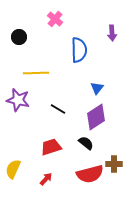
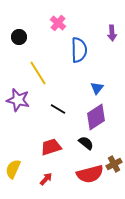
pink cross: moved 3 px right, 4 px down
yellow line: moved 2 px right; rotated 60 degrees clockwise
brown cross: rotated 28 degrees counterclockwise
